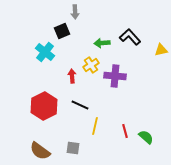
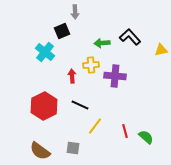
yellow cross: rotated 28 degrees clockwise
yellow line: rotated 24 degrees clockwise
